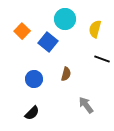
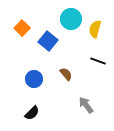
cyan circle: moved 6 px right
orange square: moved 3 px up
blue square: moved 1 px up
black line: moved 4 px left, 2 px down
brown semicircle: rotated 56 degrees counterclockwise
